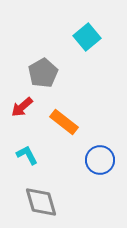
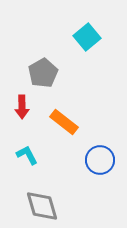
red arrow: rotated 50 degrees counterclockwise
gray diamond: moved 1 px right, 4 px down
